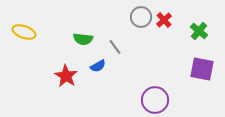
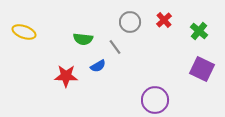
gray circle: moved 11 px left, 5 px down
purple square: rotated 15 degrees clockwise
red star: rotated 30 degrees counterclockwise
